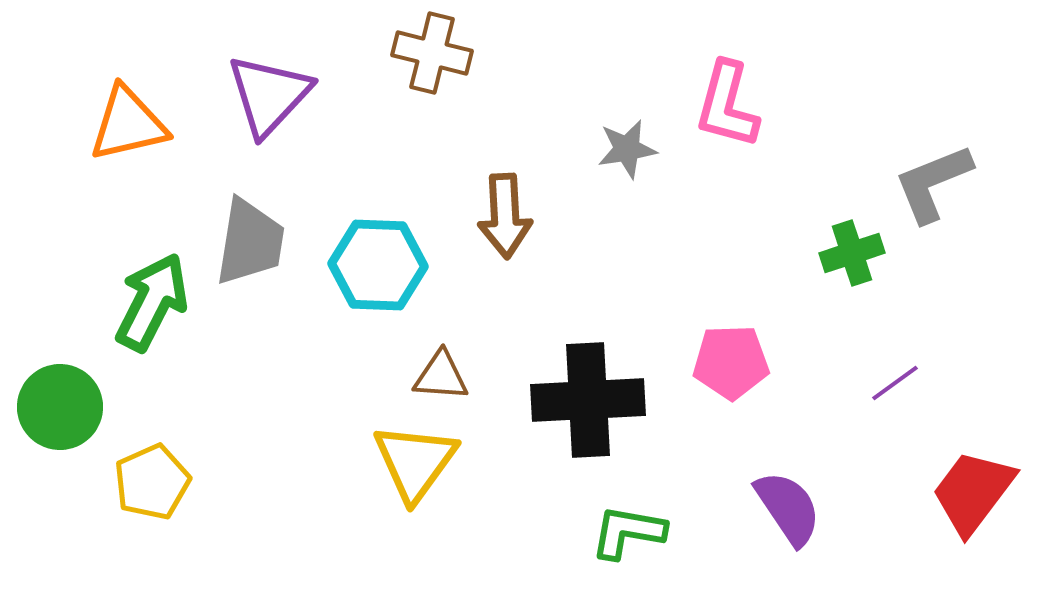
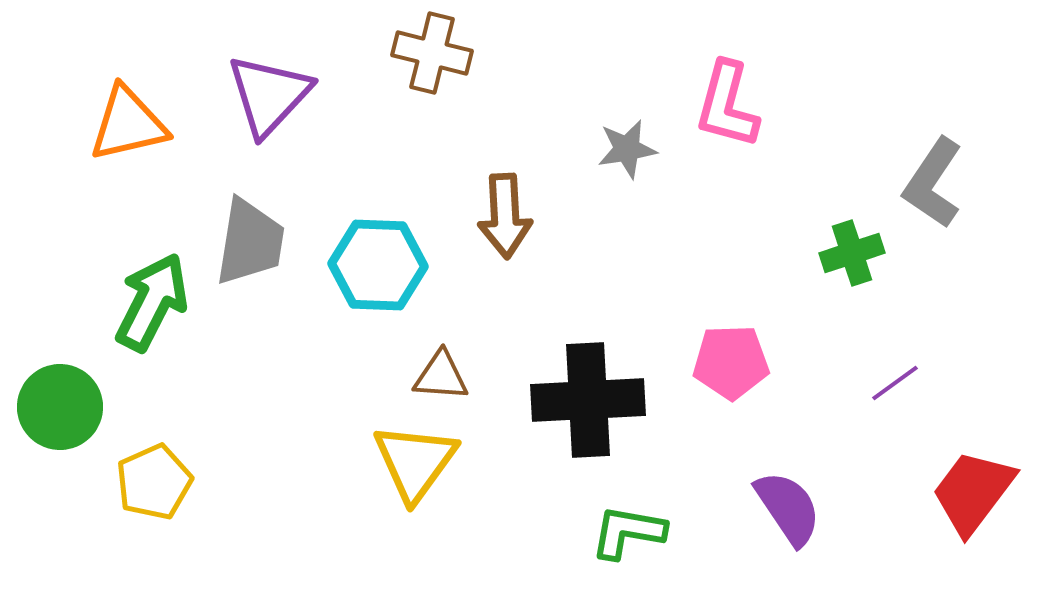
gray L-shape: rotated 34 degrees counterclockwise
yellow pentagon: moved 2 px right
